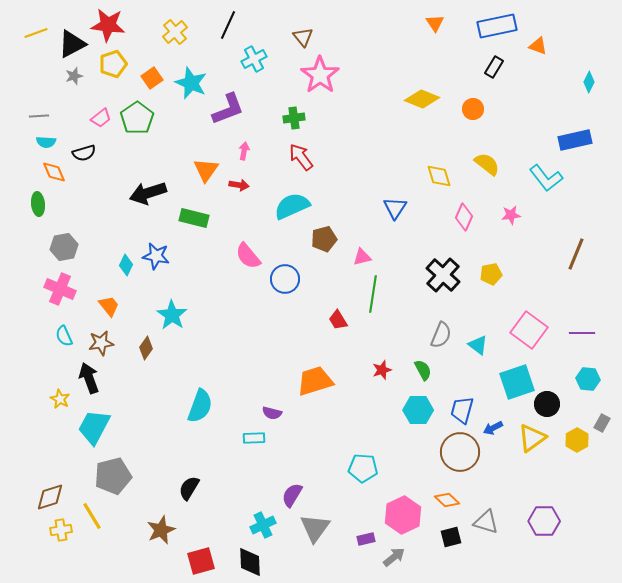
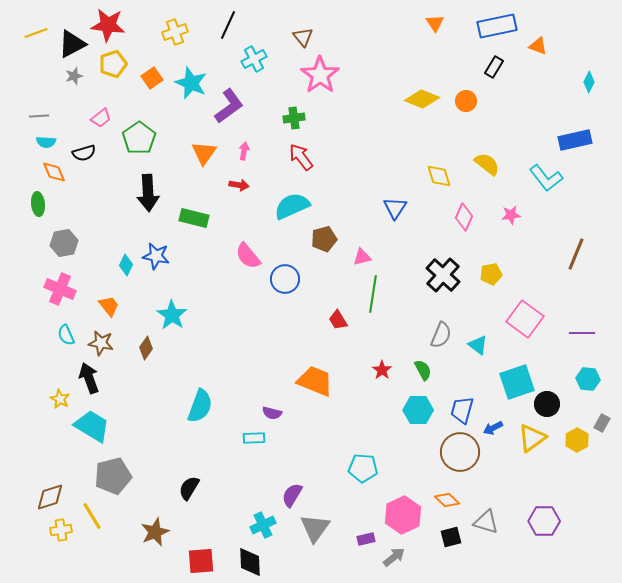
yellow cross at (175, 32): rotated 20 degrees clockwise
purple L-shape at (228, 109): moved 1 px right, 3 px up; rotated 15 degrees counterclockwise
orange circle at (473, 109): moved 7 px left, 8 px up
green pentagon at (137, 118): moved 2 px right, 20 px down
orange triangle at (206, 170): moved 2 px left, 17 px up
black arrow at (148, 193): rotated 75 degrees counterclockwise
gray hexagon at (64, 247): moved 4 px up
pink square at (529, 330): moved 4 px left, 11 px up
cyan semicircle at (64, 336): moved 2 px right, 1 px up
brown star at (101, 343): rotated 20 degrees clockwise
red star at (382, 370): rotated 18 degrees counterclockwise
orange trapezoid at (315, 381): rotated 39 degrees clockwise
cyan trapezoid at (94, 427): moved 2 px left, 1 px up; rotated 93 degrees clockwise
brown star at (161, 530): moved 6 px left, 2 px down
red square at (201, 561): rotated 12 degrees clockwise
